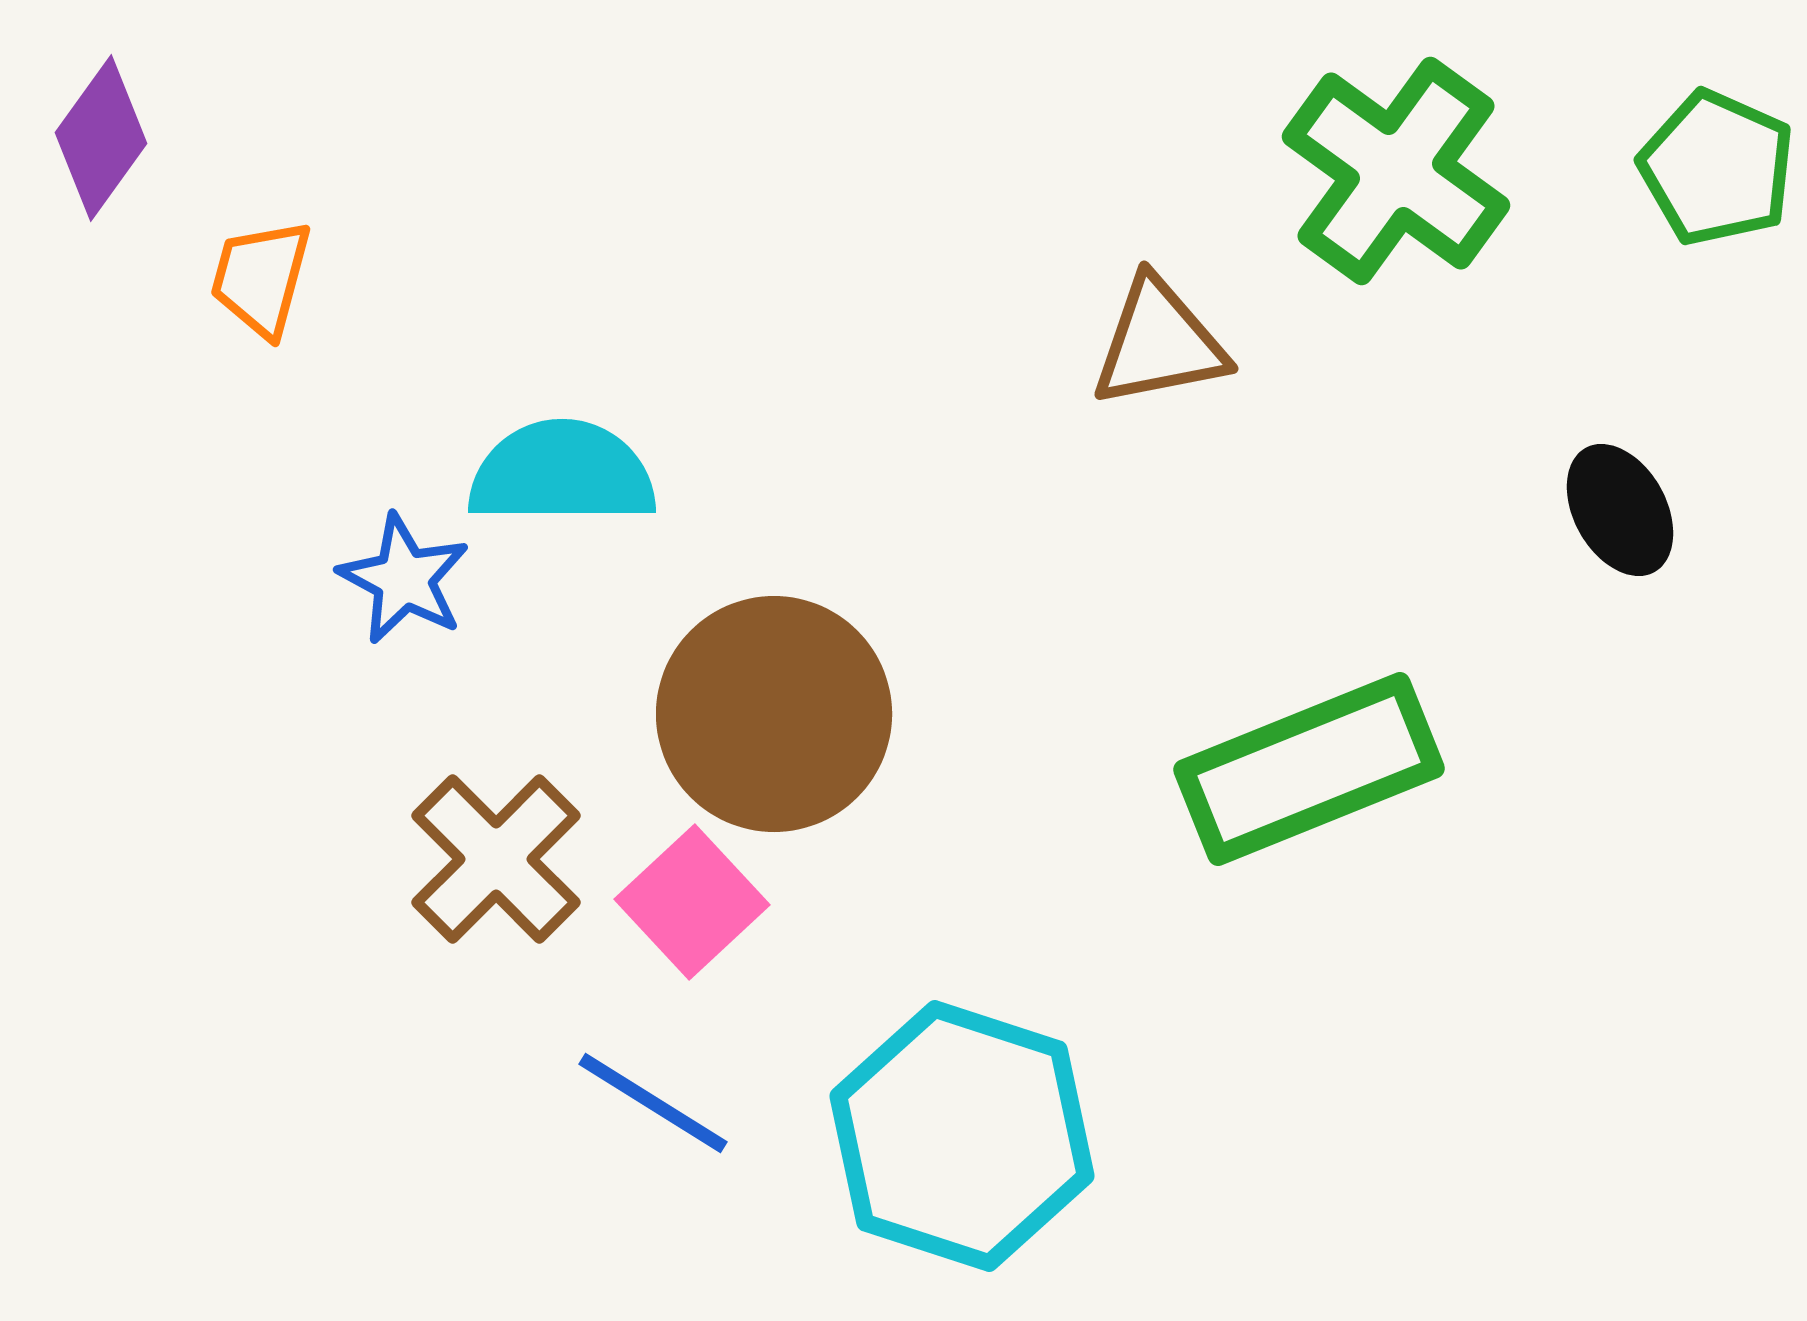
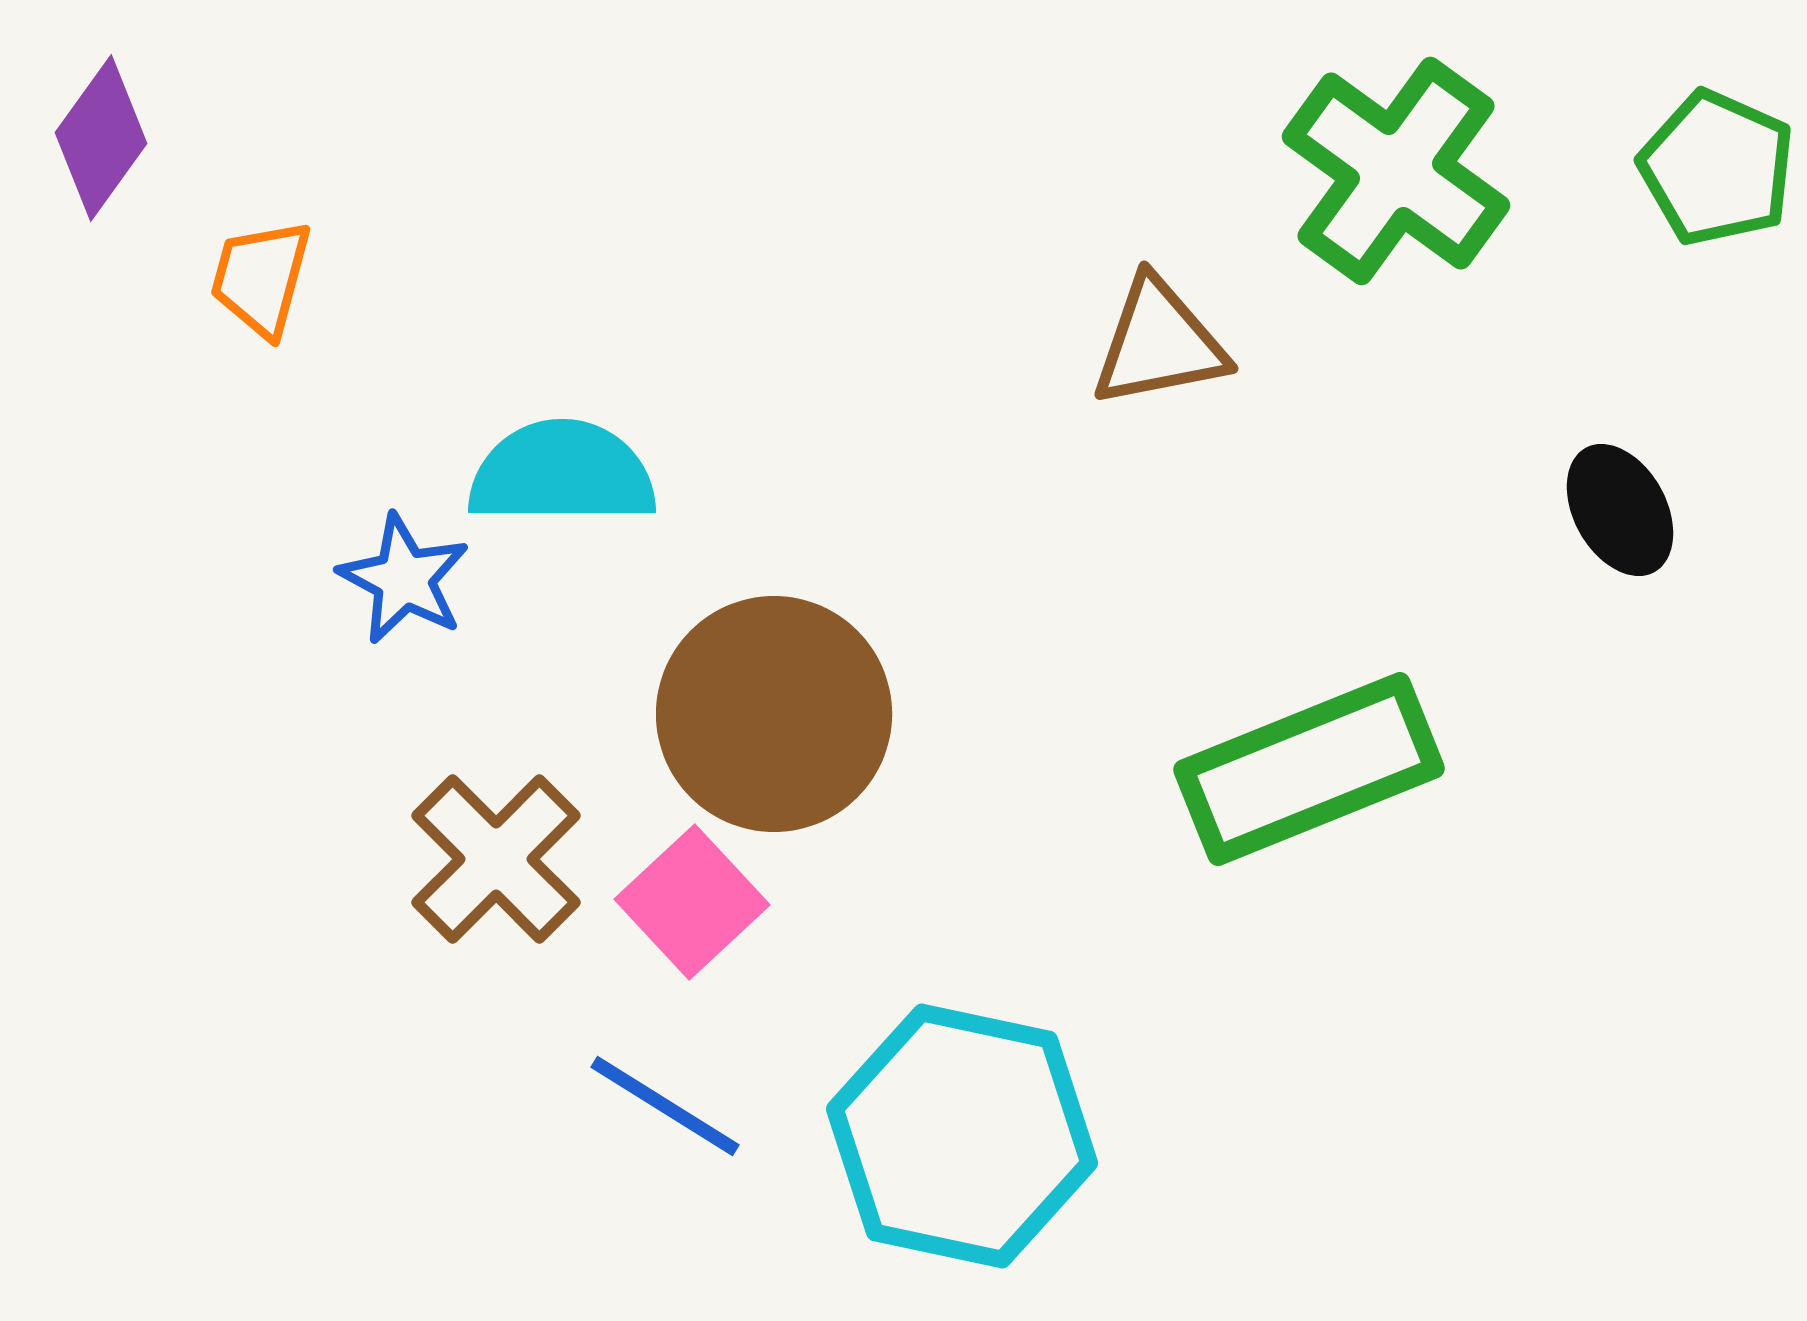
blue line: moved 12 px right, 3 px down
cyan hexagon: rotated 6 degrees counterclockwise
